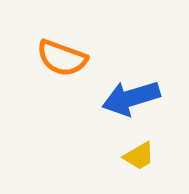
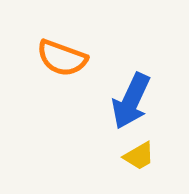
blue arrow: moved 3 px down; rotated 48 degrees counterclockwise
